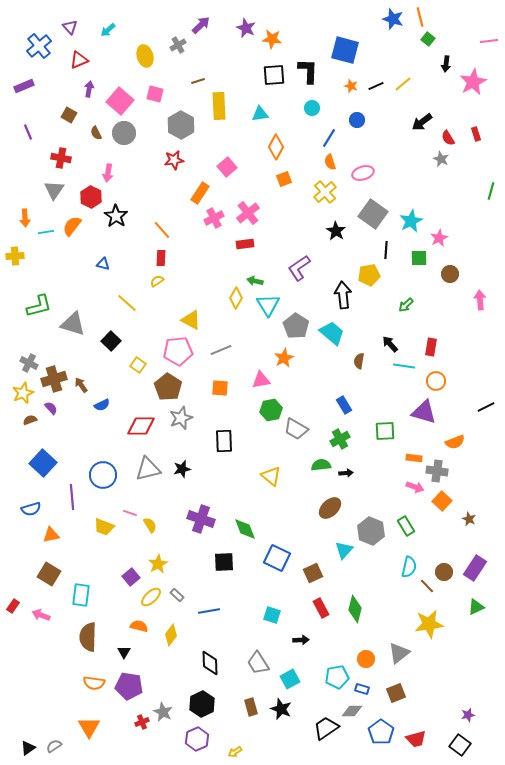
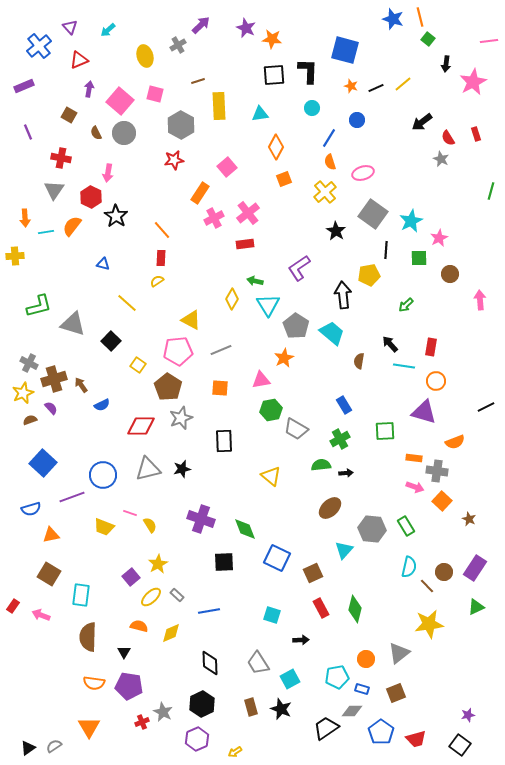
black line at (376, 86): moved 2 px down
yellow diamond at (236, 298): moved 4 px left, 1 px down
purple line at (72, 497): rotated 75 degrees clockwise
gray hexagon at (371, 531): moved 1 px right, 2 px up; rotated 16 degrees counterclockwise
yellow diamond at (171, 635): moved 2 px up; rotated 30 degrees clockwise
